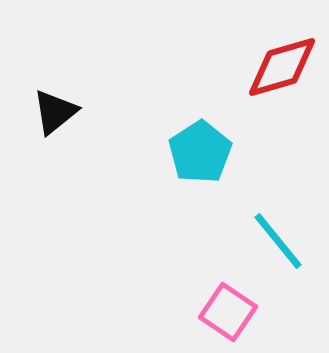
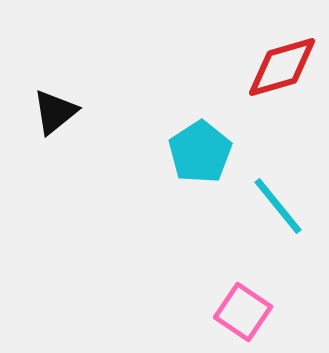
cyan line: moved 35 px up
pink square: moved 15 px right
